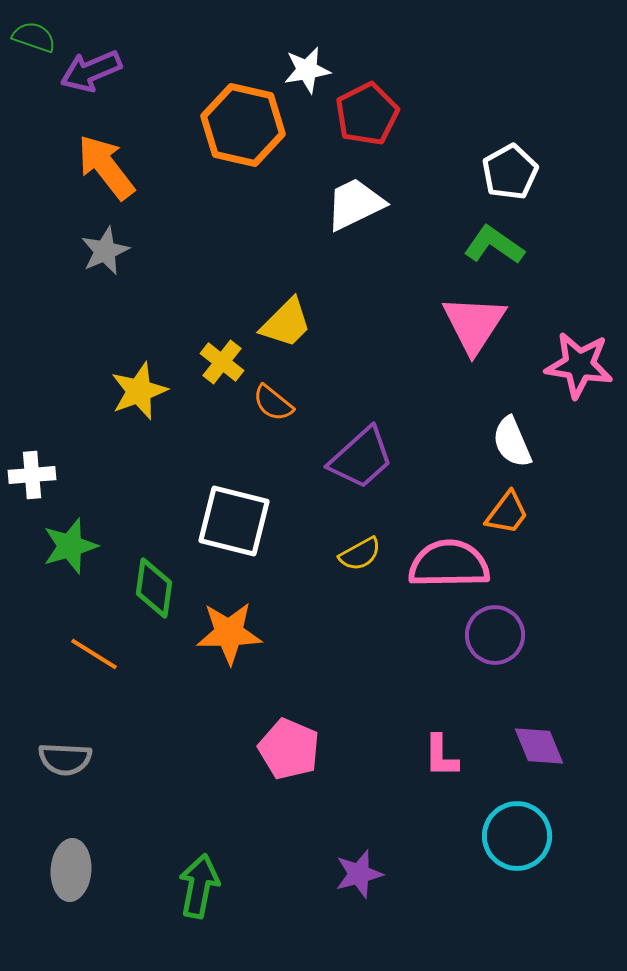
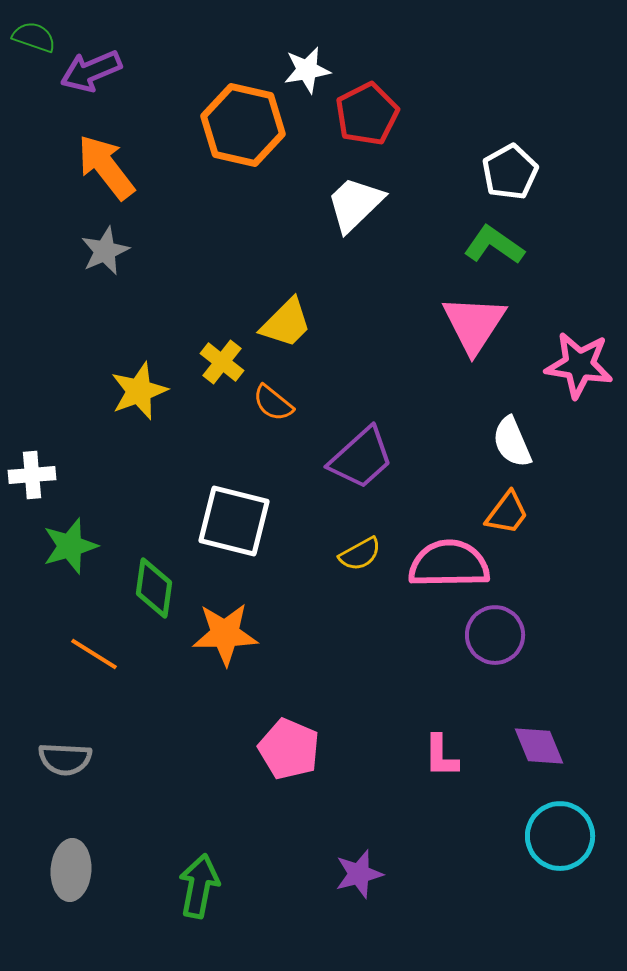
white trapezoid: rotated 18 degrees counterclockwise
orange star: moved 4 px left, 1 px down
cyan circle: moved 43 px right
